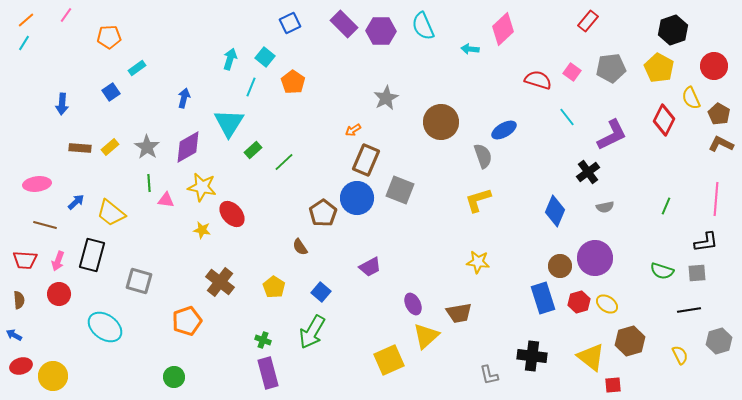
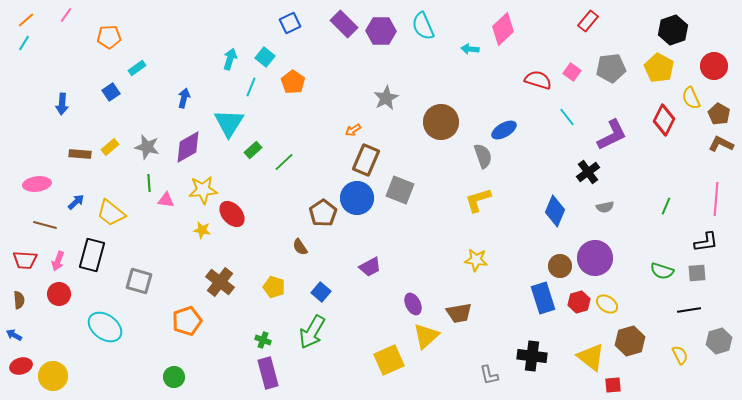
gray star at (147, 147): rotated 20 degrees counterclockwise
brown rectangle at (80, 148): moved 6 px down
yellow star at (202, 187): moved 1 px right, 3 px down; rotated 16 degrees counterclockwise
yellow star at (478, 262): moved 2 px left, 2 px up
yellow pentagon at (274, 287): rotated 15 degrees counterclockwise
